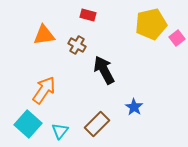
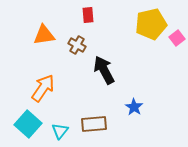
red rectangle: rotated 70 degrees clockwise
orange arrow: moved 1 px left, 2 px up
brown rectangle: moved 3 px left; rotated 40 degrees clockwise
